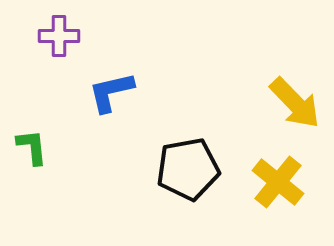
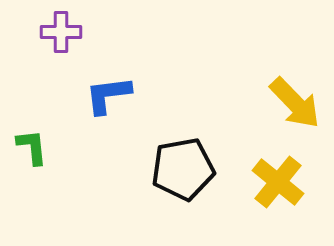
purple cross: moved 2 px right, 4 px up
blue L-shape: moved 3 px left, 3 px down; rotated 6 degrees clockwise
black pentagon: moved 5 px left
